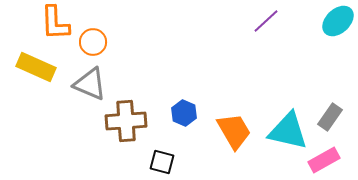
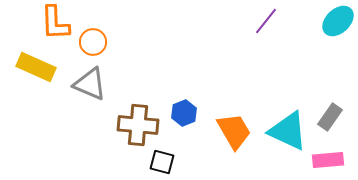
purple line: rotated 8 degrees counterclockwise
blue hexagon: rotated 15 degrees clockwise
brown cross: moved 12 px right, 4 px down; rotated 9 degrees clockwise
cyan triangle: rotated 12 degrees clockwise
pink rectangle: moved 4 px right; rotated 24 degrees clockwise
